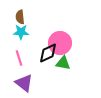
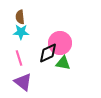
purple triangle: moved 1 px left, 1 px up
